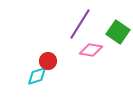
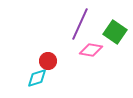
purple line: rotated 8 degrees counterclockwise
green square: moved 3 px left
cyan diamond: moved 2 px down
